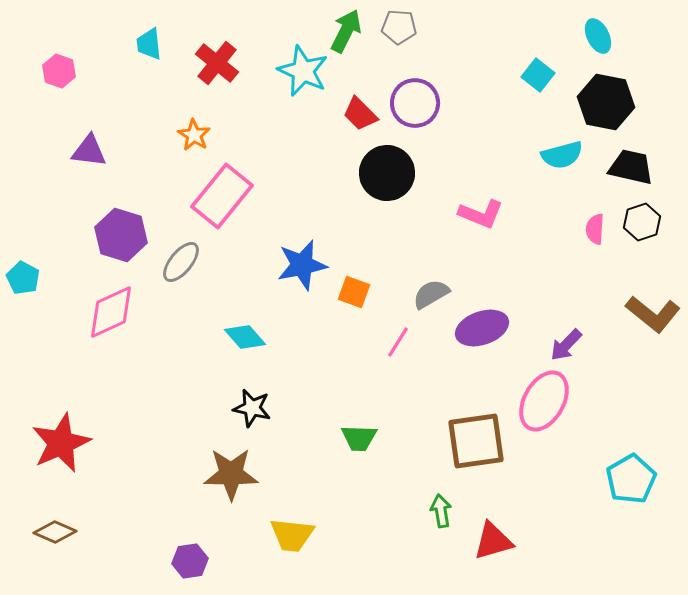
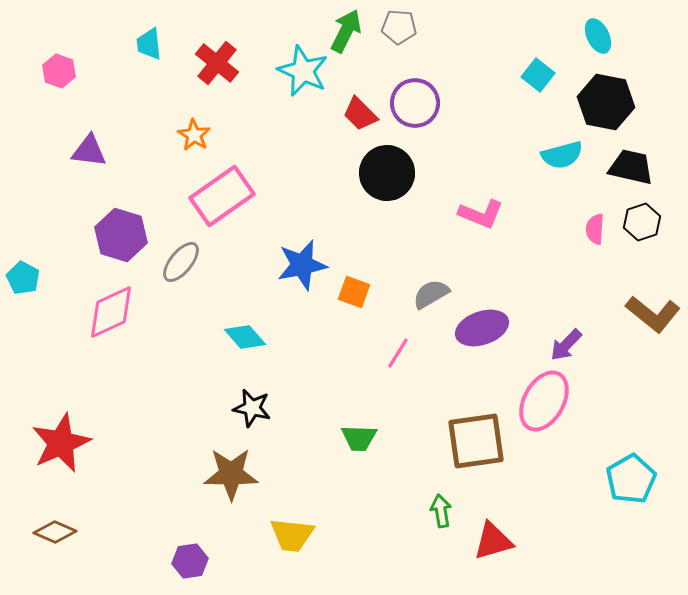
pink rectangle at (222, 196): rotated 16 degrees clockwise
pink line at (398, 342): moved 11 px down
